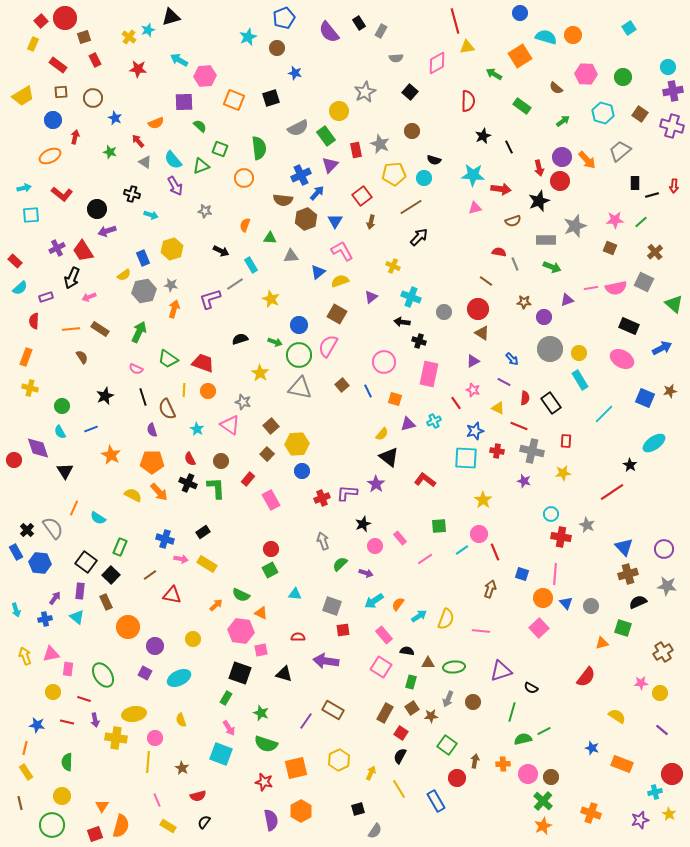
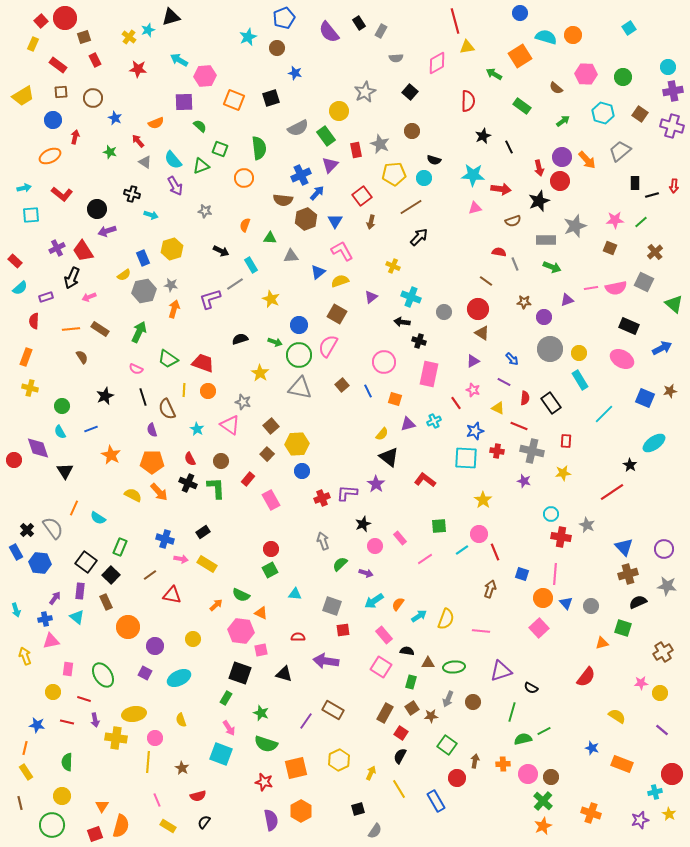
pink triangle at (51, 654): moved 13 px up
